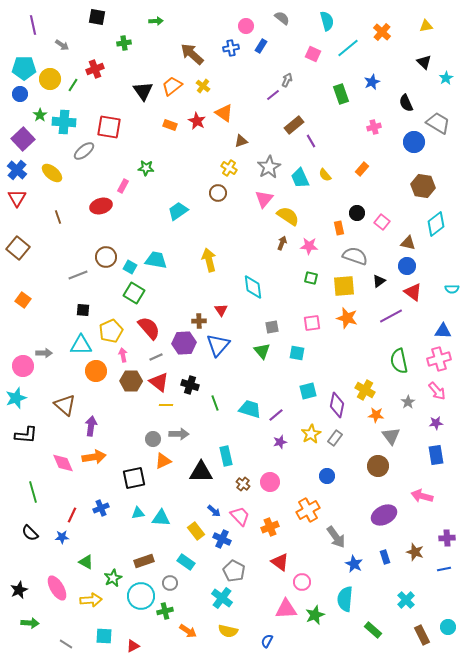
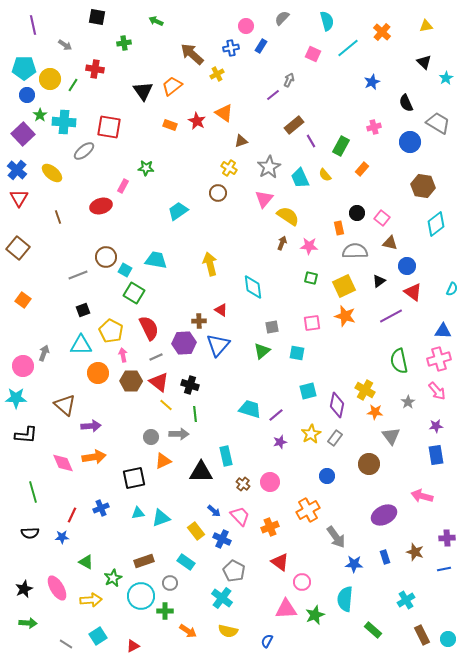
gray semicircle at (282, 18): rotated 84 degrees counterclockwise
green arrow at (156, 21): rotated 152 degrees counterclockwise
gray arrow at (62, 45): moved 3 px right
red cross at (95, 69): rotated 30 degrees clockwise
gray arrow at (287, 80): moved 2 px right
yellow cross at (203, 86): moved 14 px right, 12 px up; rotated 24 degrees clockwise
blue circle at (20, 94): moved 7 px right, 1 px down
green rectangle at (341, 94): moved 52 px down; rotated 48 degrees clockwise
purple square at (23, 139): moved 5 px up
blue circle at (414, 142): moved 4 px left
red triangle at (17, 198): moved 2 px right
pink square at (382, 222): moved 4 px up
brown triangle at (408, 243): moved 18 px left
gray semicircle at (355, 256): moved 5 px up; rotated 20 degrees counterclockwise
yellow arrow at (209, 260): moved 1 px right, 4 px down
cyan square at (130, 267): moved 5 px left, 3 px down
yellow square at (344, 286): rotated 20 degrees counterclockwise
cyan semicircle at (452, 289): rotated 64 degrees counterclockwise
black square at (83, 310): rotated 24 degrees counterclockwise
red triangle at (221, 310): rotated 24 degrees counterclockwise
orange star at (347, 318): moved 2 px left, 2 px up
red semicircle at (149, 328): rotated 15 degrees clockwise
yellow pentagon at (111, 331): rotated 20 degrees counterclockwise
green triangle at (262, 351): rotated 30 degrees clockwise
gray arrow at (44, 353): rotated 70 degrees counterclockwise
orange circle at (96, 371): moved 2 px right, 2 px down
cyan star at (16, 398): rotated 20 degrees clockwise
green line at (215, 403): moved 20 px left, 11 px down; rotated 14 degrees clockwise
yellow line at (166, 405): rotated 40 degrees clockwise
orange star at (376, 415): moved 1 px left, 3 px up
purple star at (436, 423): moved 3 px down
purple arrow at (91, 426): rotated 78 degrees clockwise
gray circle at (153, 439): moved 2 px left, 2 px up
brown circle at (378, 466): moved 9 px left, 2 px up
cyan triangle at (161, 518): rotated 24 degrees counterclockwise
black semicircle at (30, 533): rotated 48 degrees counterclockwise
blue star at (354, 564): rotated 24 degrees counterclockwise
black star at (19, 590): moved 5 px right, 1 px up
cyan cross at (406, 600): rotated 12 degrees clockwise
green cross at (165, 611): rotated 14 degrees clockwise
green arrow at (30, 623): moved 2 px left
cyan circle at (448, 627): moved 12 px down
cyan square at (104, 636): moved 6 px left; rotated 36 degrees counterclockwise
